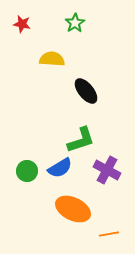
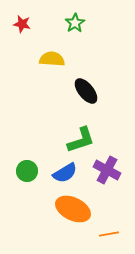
blue semicircle: moved 5 px right, 5 px down
